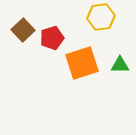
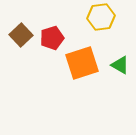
brown square: moved 2 px left, 5 px down
green triangle: rotated 30 degrees clockwise
